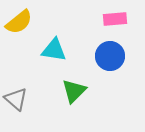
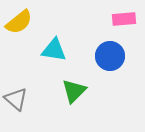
pink rectangle: moved 9 px right
